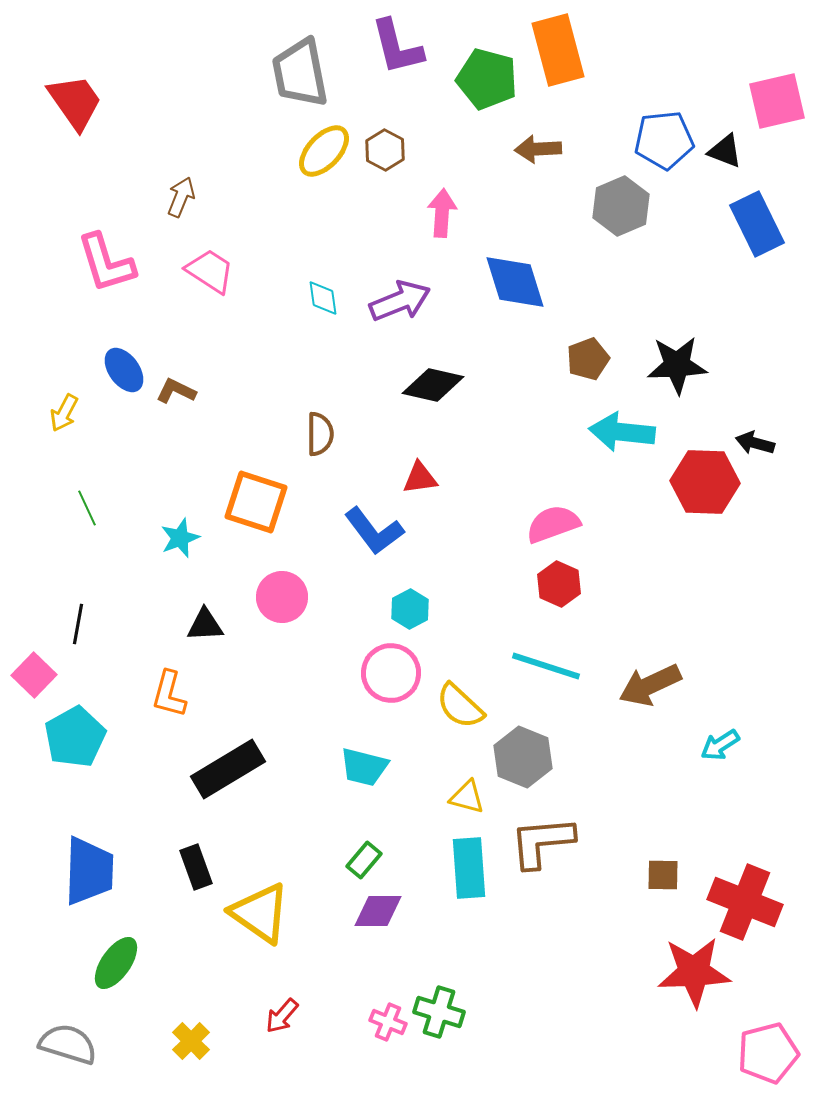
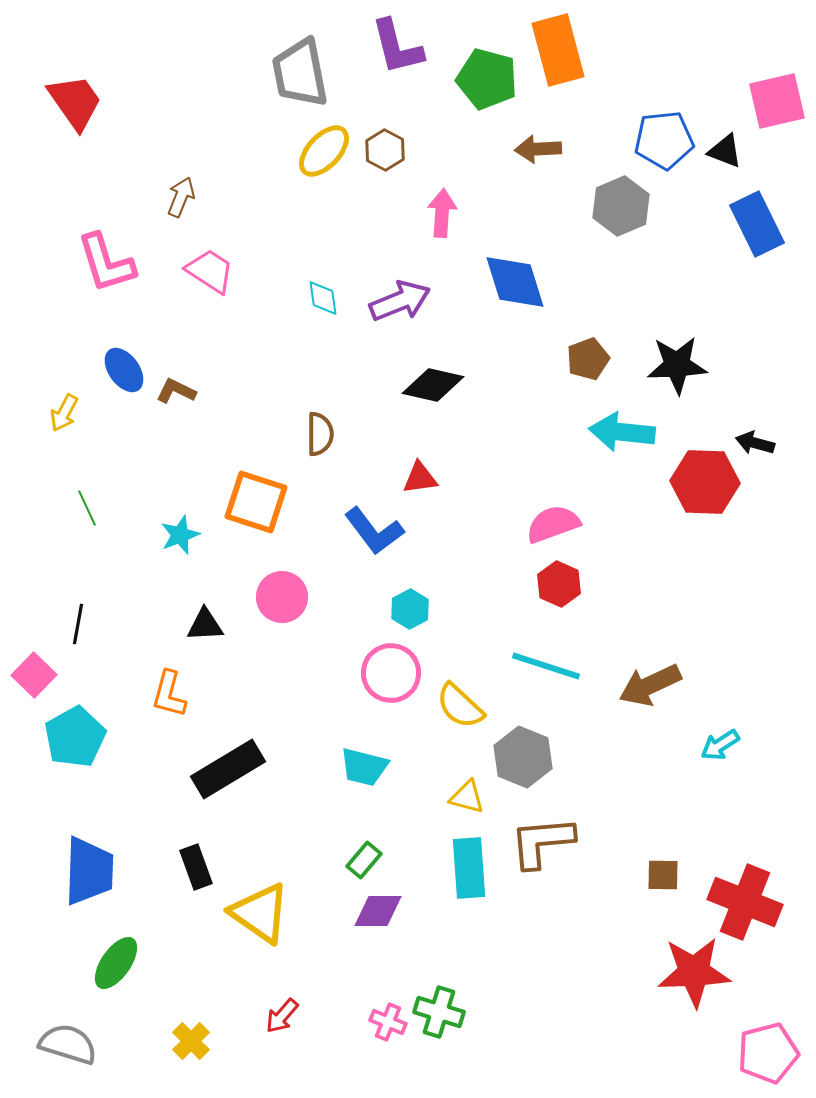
cyan star at (180, 538): moved 3 px up
